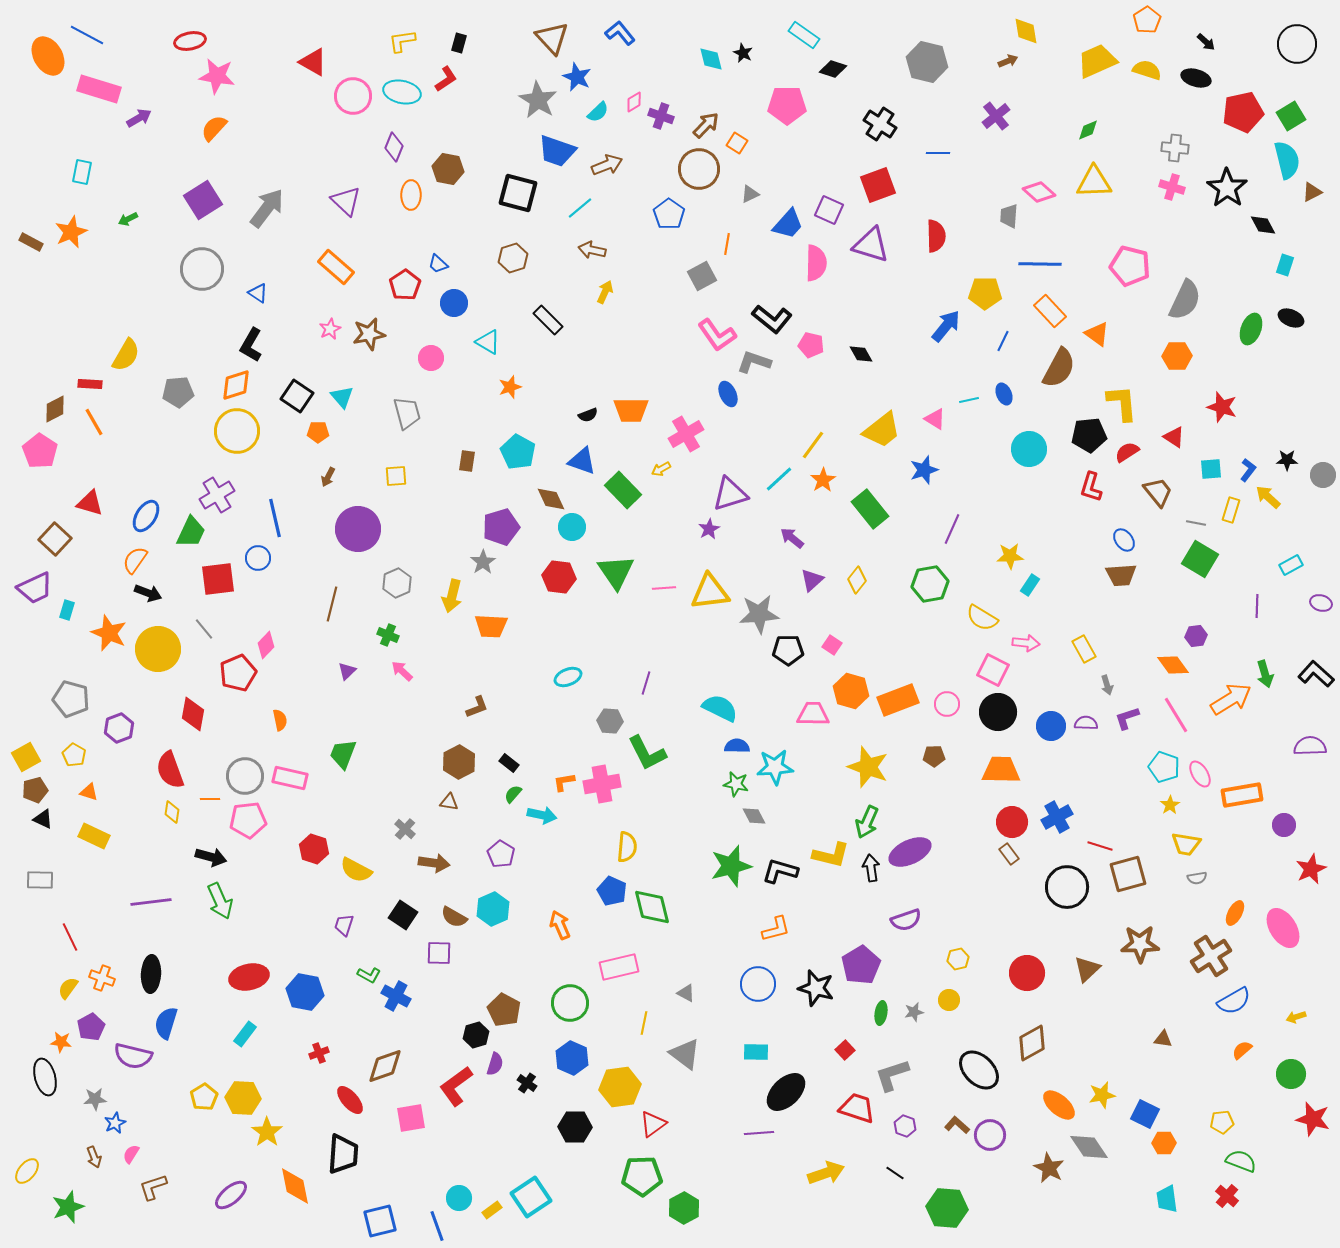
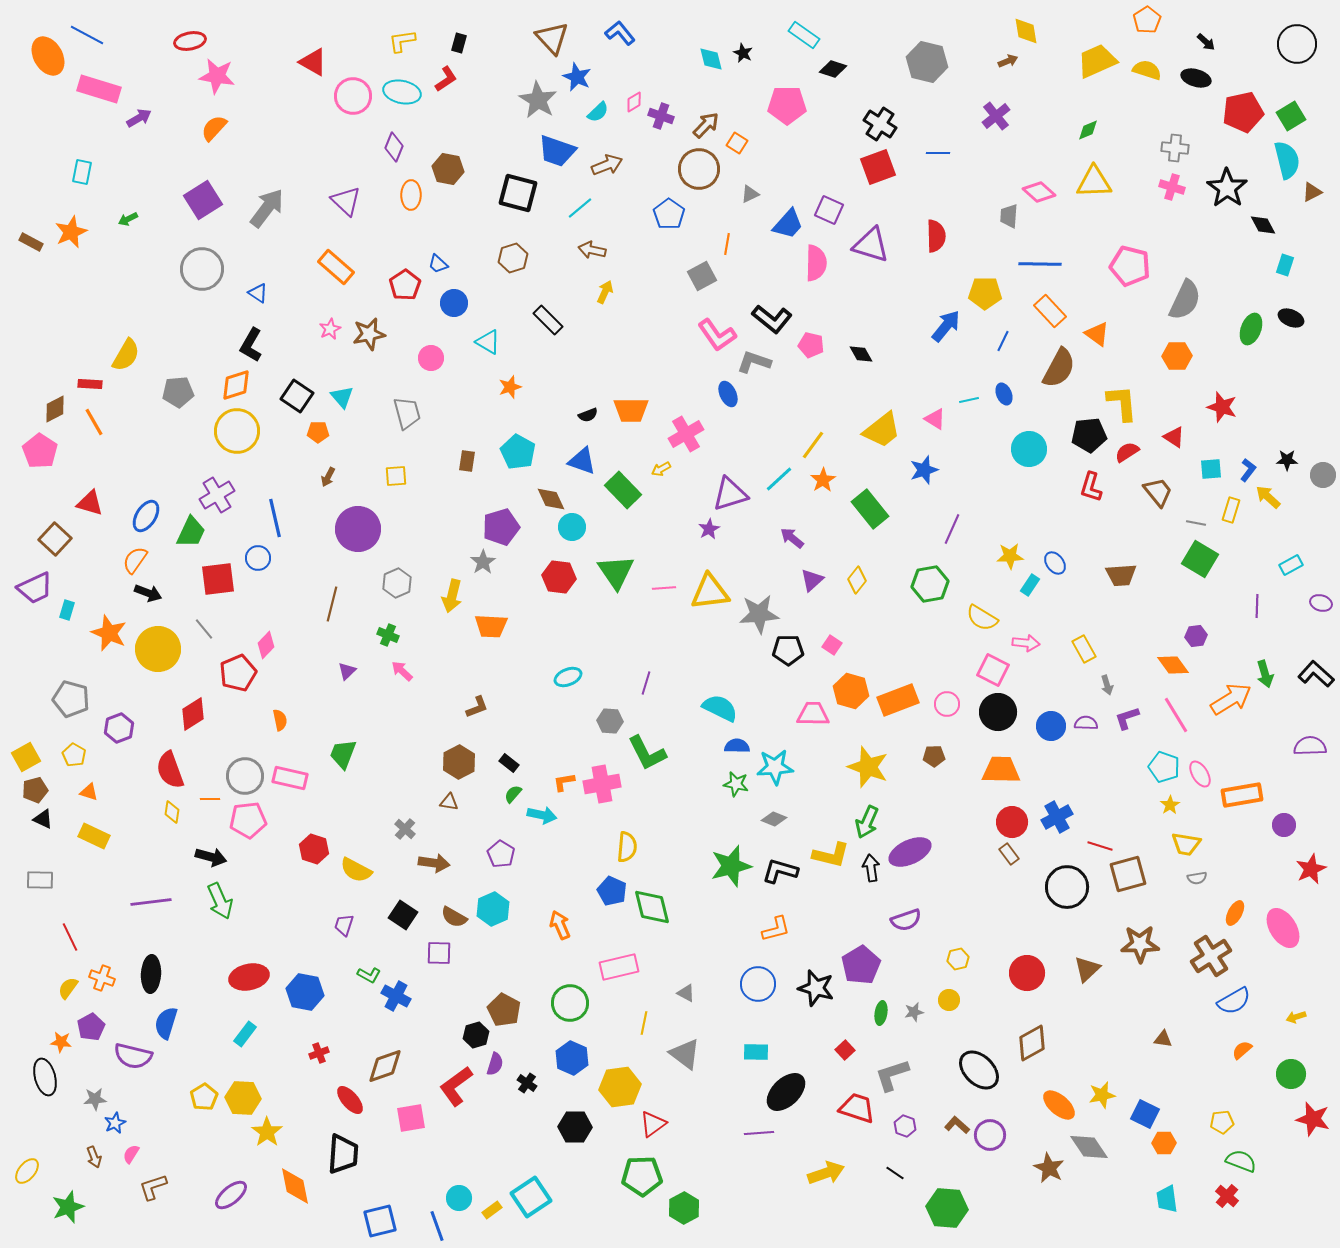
red square at (878, 185): moved 18 px up
blue ellipse at (1124, 540): moved 69 px left, 23 px down
red diamond at (193, 714): rotated 48 degrees clockwise
gray diamond at (754, 816): moved 20 px right, 3 px down; rotated 40 degrees counterclockwise
